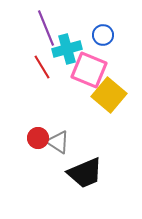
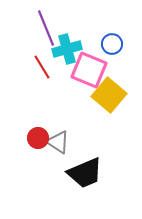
blue circle: moved 9 px right, 9 px down
